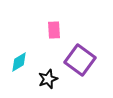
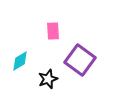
pink rectangle: moved 1 px left, 1 px down
cyan diamond: moved 1 px right, 1 px up
